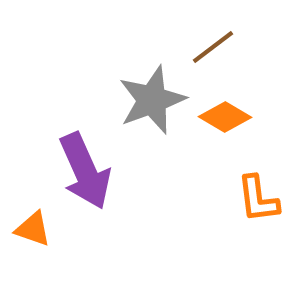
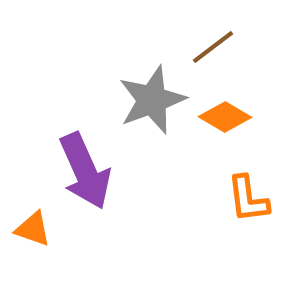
orange L-shape: moved 10 px left
